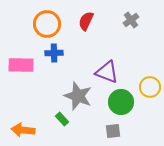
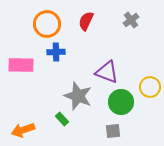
blue cross: moved 2 px right, 1 px up
orange arrow: rotated 25 degrees counterclockwise
